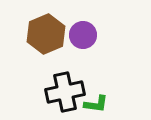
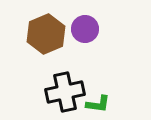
purple circle: moved 2 px right, 6 px up
green L-shape: moved 2 px right
